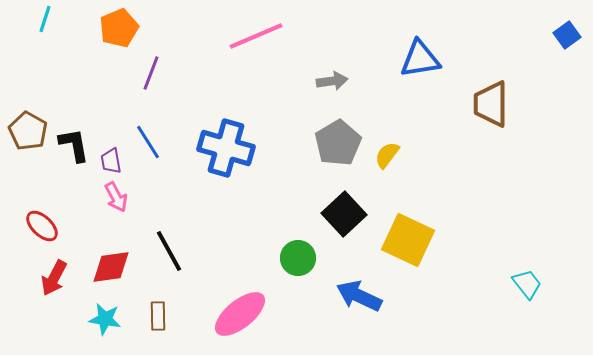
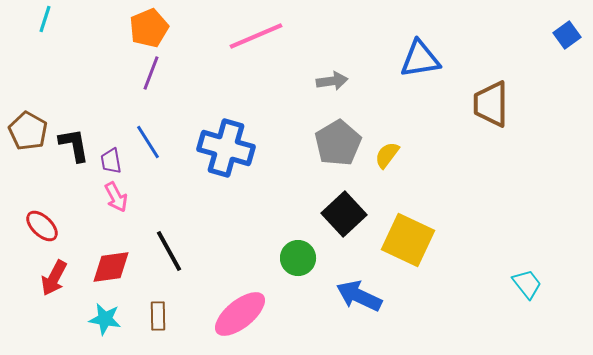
orange pentagon: moved 30 px right
